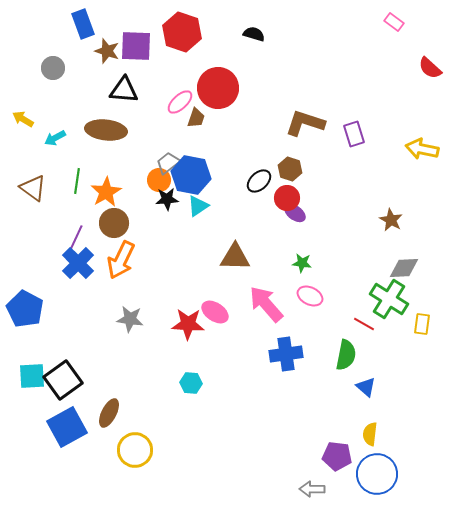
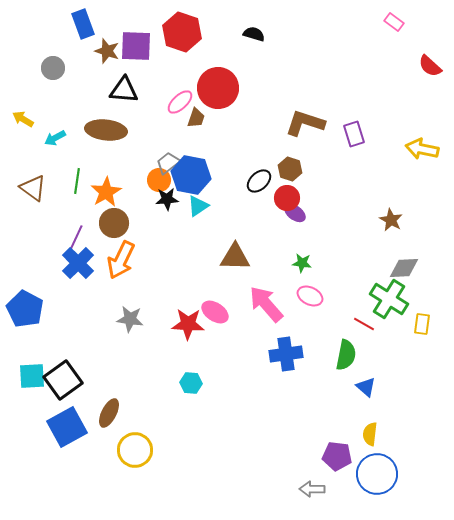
red semicircle at (430, 68): moved 2 px up
